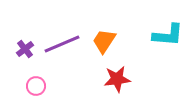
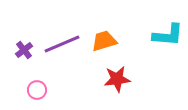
orange trapezoid: rotated 40 degrees clockwise
purple cross: moved 1 px left, 1 px down
pink circle: moved 1 px right, 4 px down
